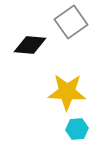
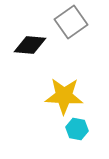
yellow star: moved 3 px left, 4 px down
cyan hexagon: rotated 15 degrees clockwise
